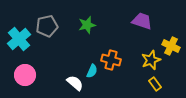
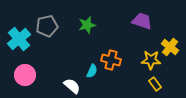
yellow cross: moved 1 px left, 1 px down; rotated 12 degrees clockwise
yellow star: rotated 24 degrees clockwise
white semicircle: moved 3 px left, 3 px down
